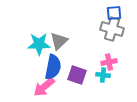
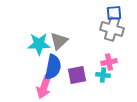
purple square: rotated 30 degrees counterclockwise
pink arrow: rotated 30 degrees counterclockwise
